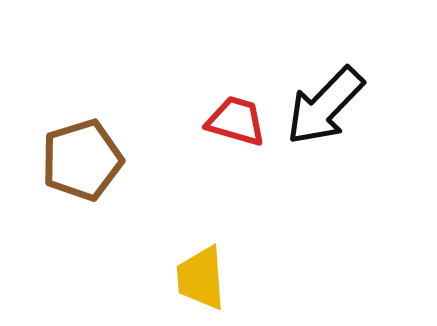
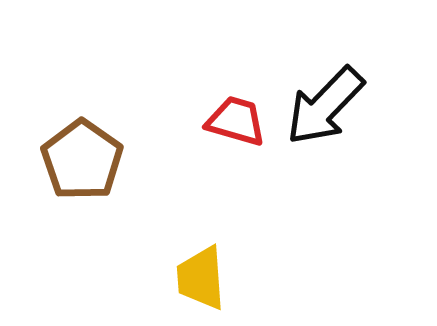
brown pentagon: rotated 20 degrees counterclockwise
